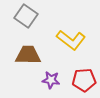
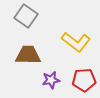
yellow L-shape: moved 5 px right, 2 px down
purple star: rotated 18 degrees counterclockwise
